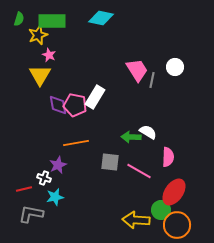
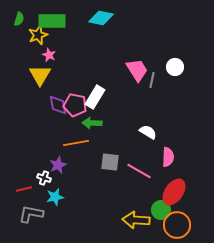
green arrow: moved 39 px left, 14 px up
